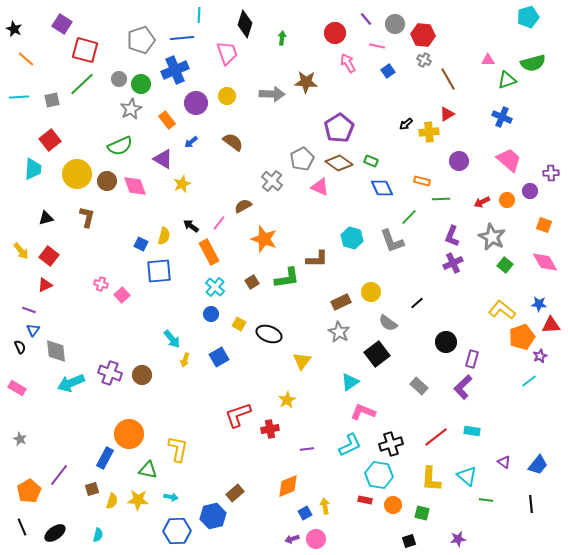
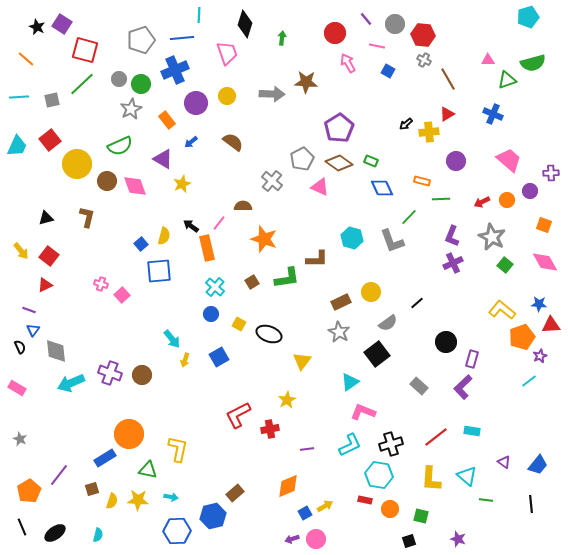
black star at (14, 29): moved 23 px right, 2 px up
blue square at (388, 71): rotated 24 degrees counterclockwise
blue cross at (502, 117): moved 9 px left, 3 px up
purple circle at (459, 161): moved 3 px left
cyan trapezoid at (33, 169): moved 16 px left, 23 px up; rotated 20 degrees clockwise
yellow circle at (77, 174): moved 10 px up
brown semicircle at (243, 206): rotated 30 degrees clockwise
blue square at (141, 244): rotated 24 degrees clockwise
orange rectangle at (209, 252): moved 2 px left, 4 px up; rotated 15 degrees clockwise
gray semicircle at (388, 323): rotated 72 degrees counterclockwise
red L-shape at (238, 415): rotated 8 degrees counterclockwise
blue rectangle at (105, 458): rotated 30 degrees clockwise
orange circle at (393, 505): moved 3 px left, 4 px down
yellow arrow at (325, 506): rotated 70 degrees clockwise
green square at (422, 513): moved 1 px left, 3 px down
purple star at (458, 539): rotated 28 degrees clockwise
